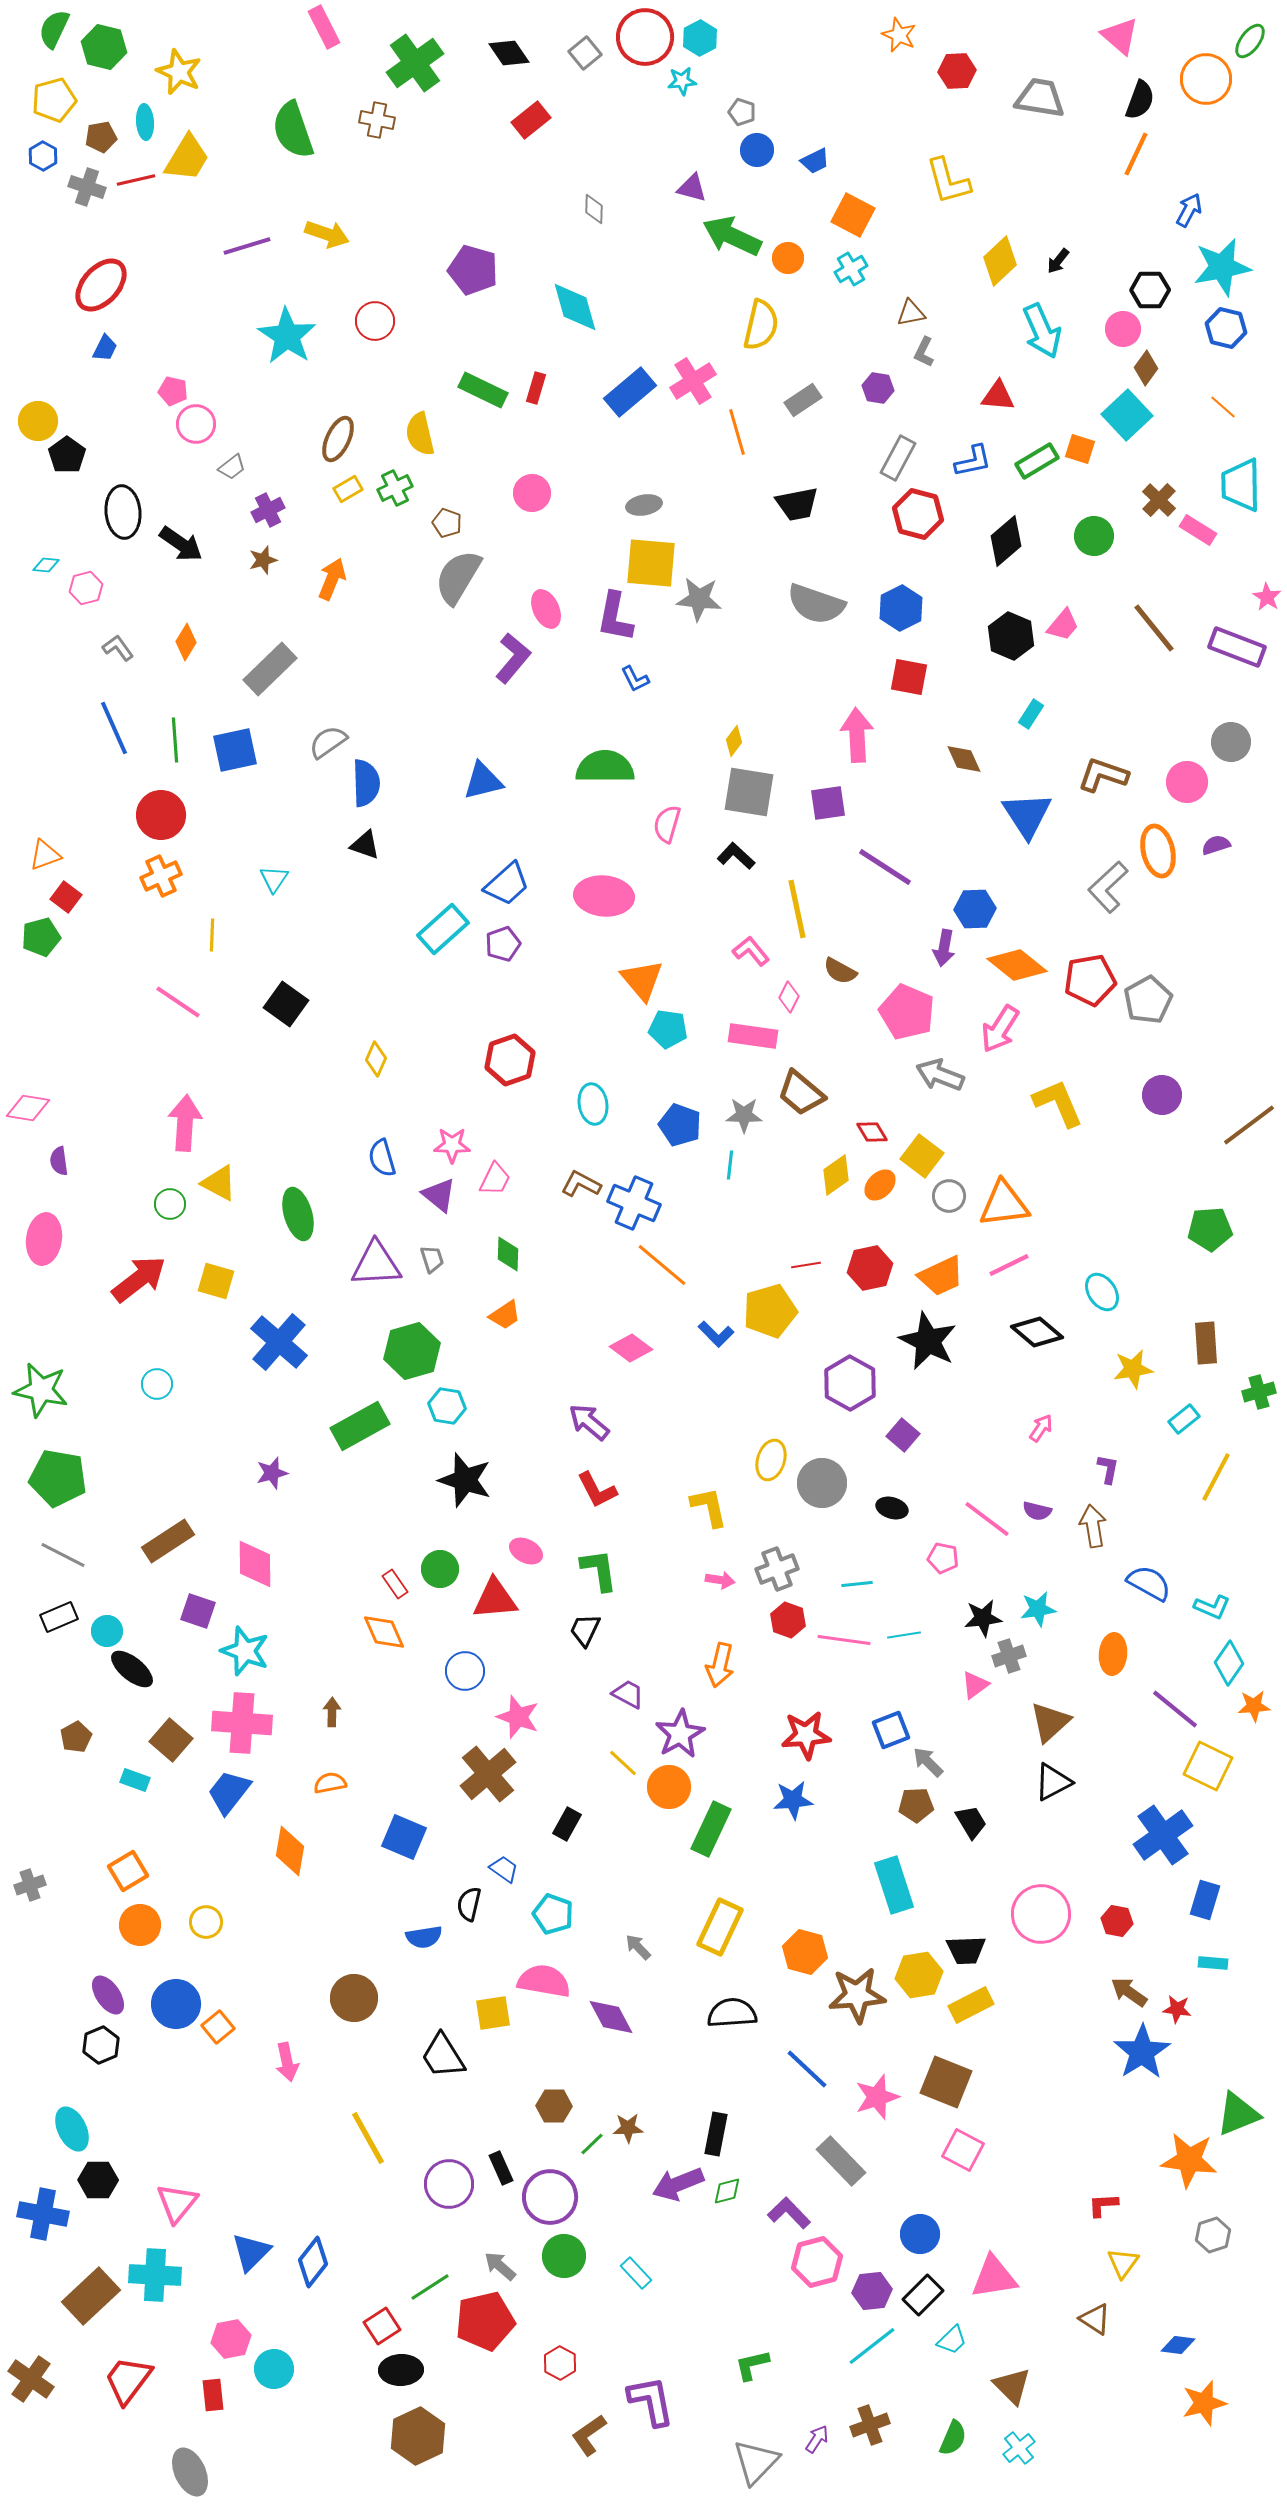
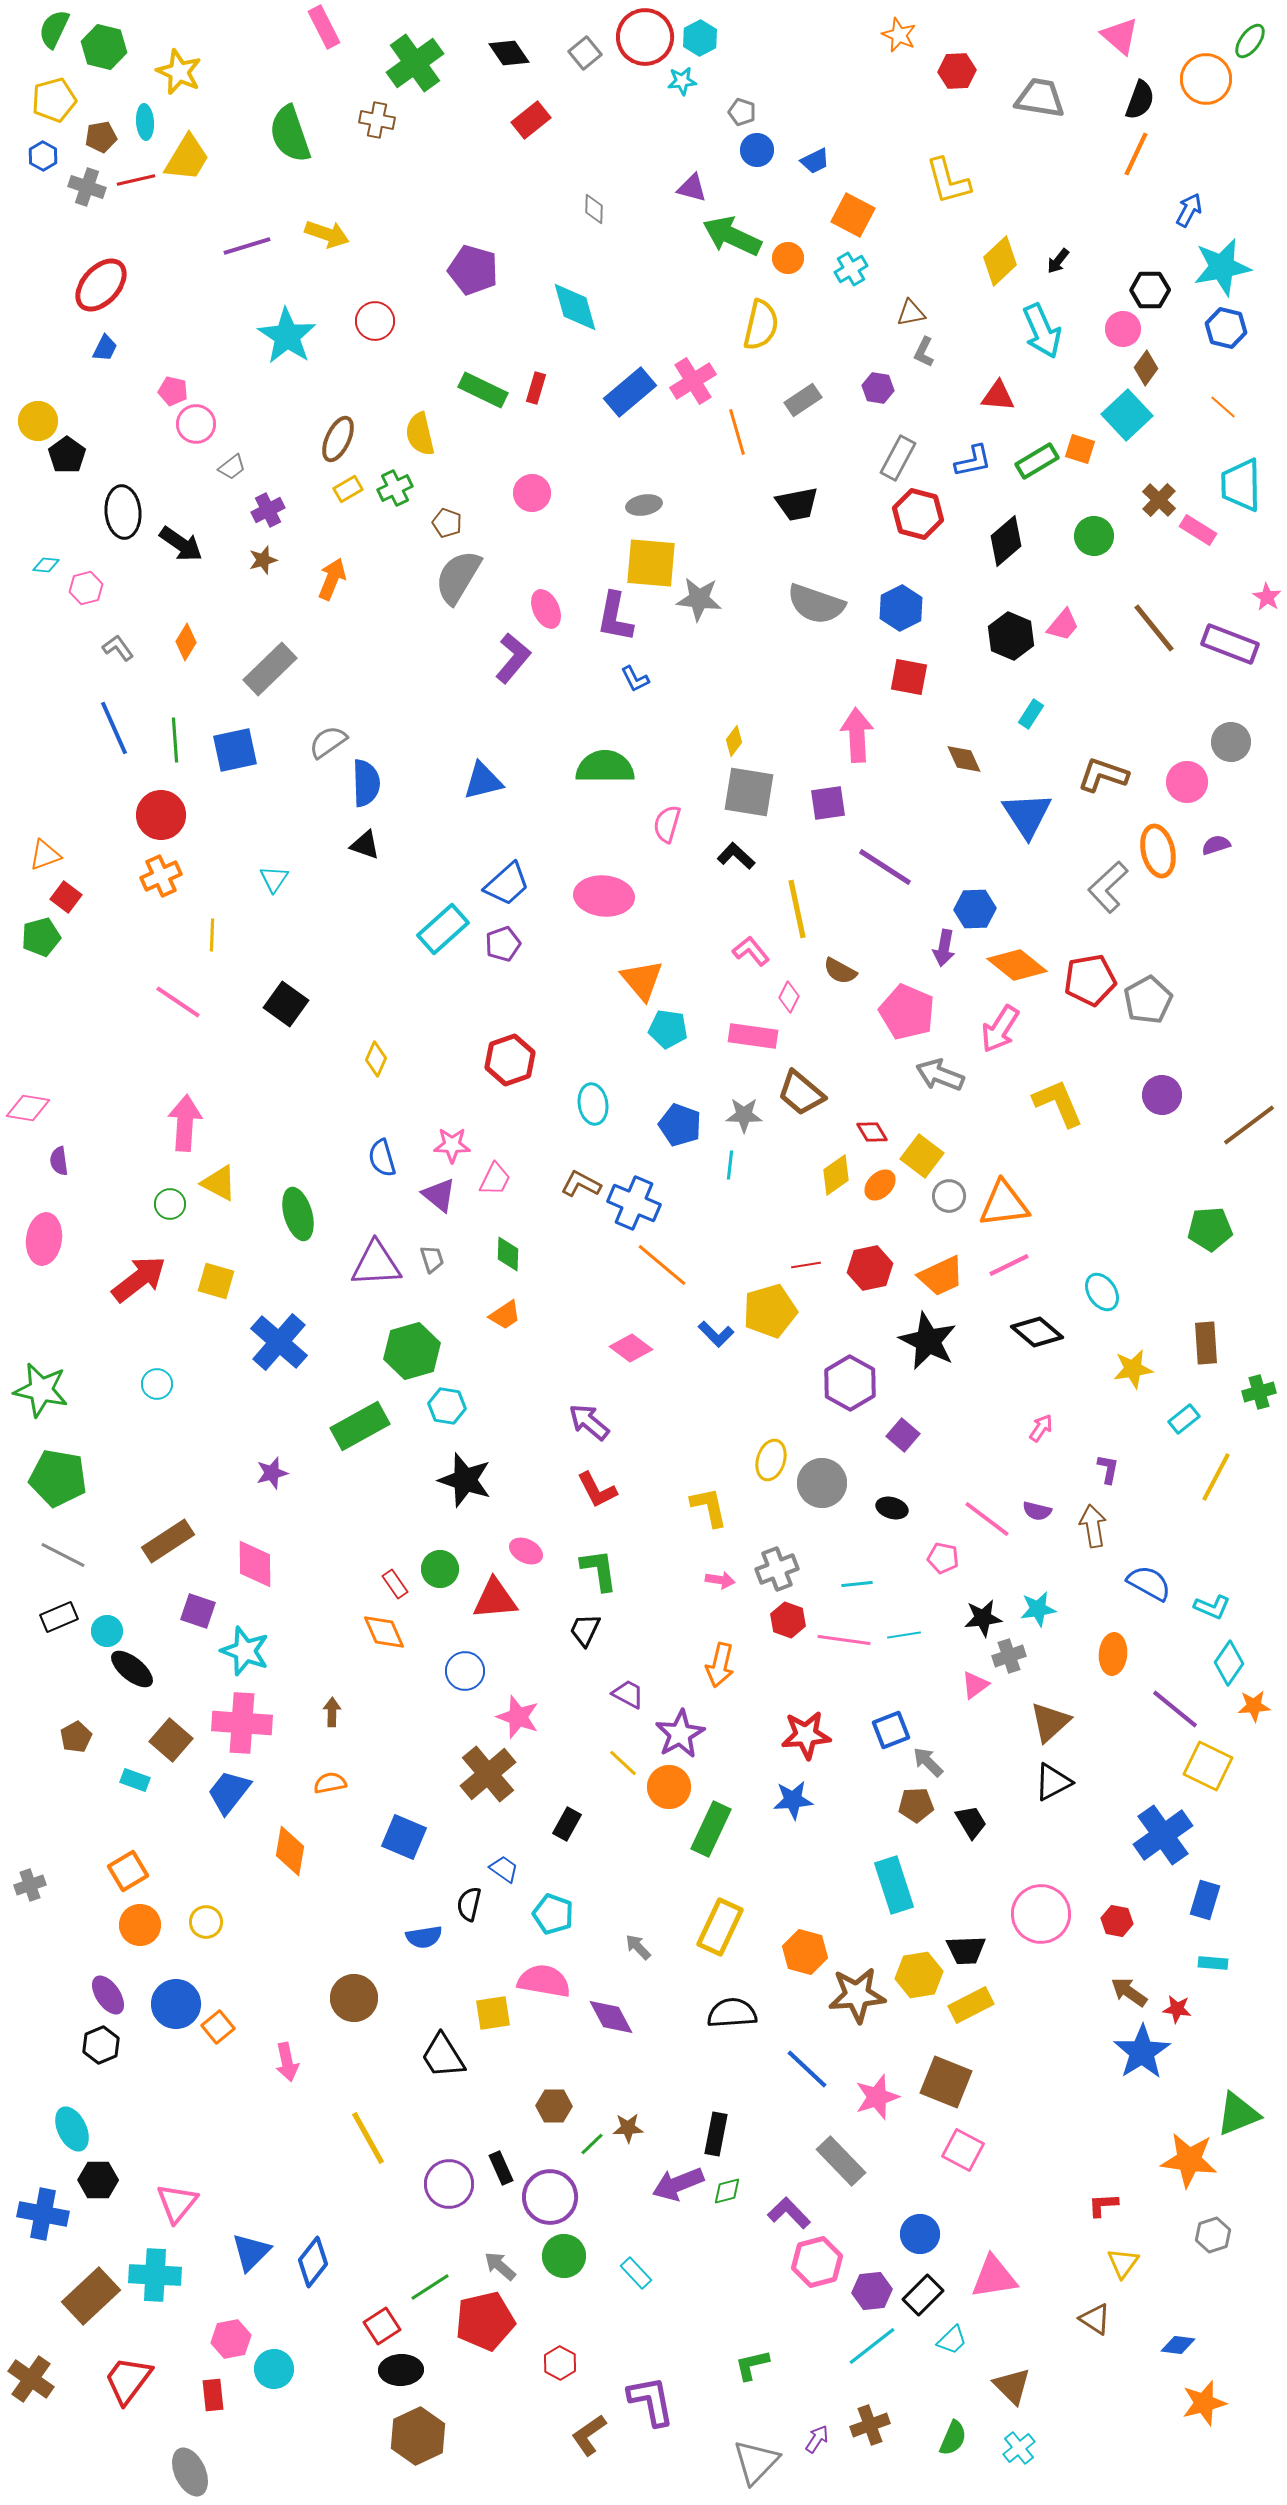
green semicircle at (293, 130): moved 3 px left, 4 px down
purple rectangle at (1237, 647): moved 7 px left, 3 px up
